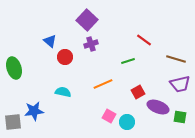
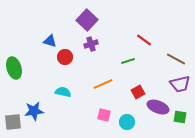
blue triangle: rotated 24 degrees counterclockwise
brown line: rotated 12 degrees clockwise
pink square: moved 5 px left, 1 px up; rotated 16 degrees counterclockwise
